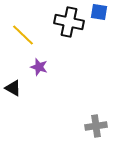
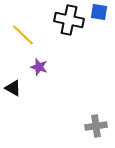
black cross: moved 2 px up
